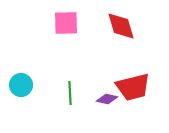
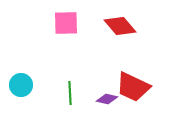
red diamond: moved 1 px left; rotated 24 degrees counterclockwise
red trapezoid: rotated 39 degrees clockwise
